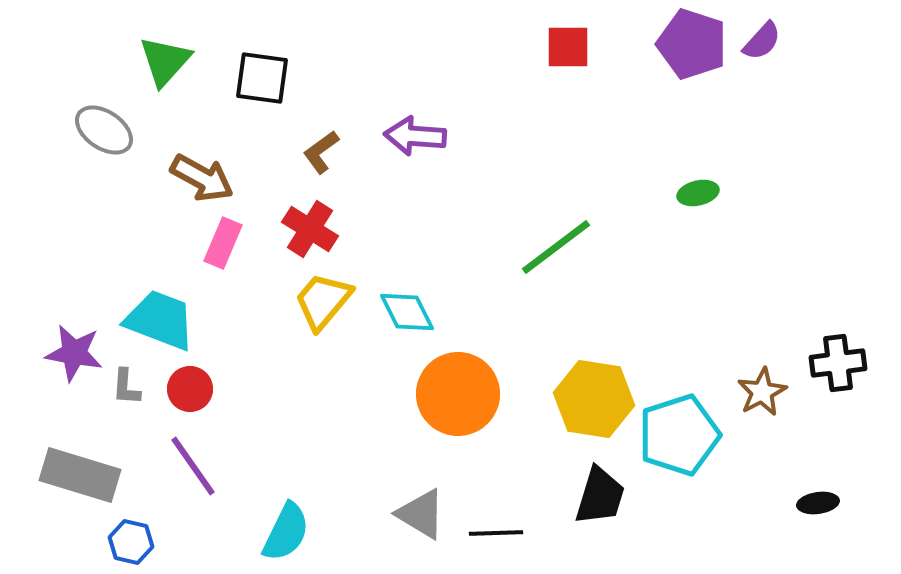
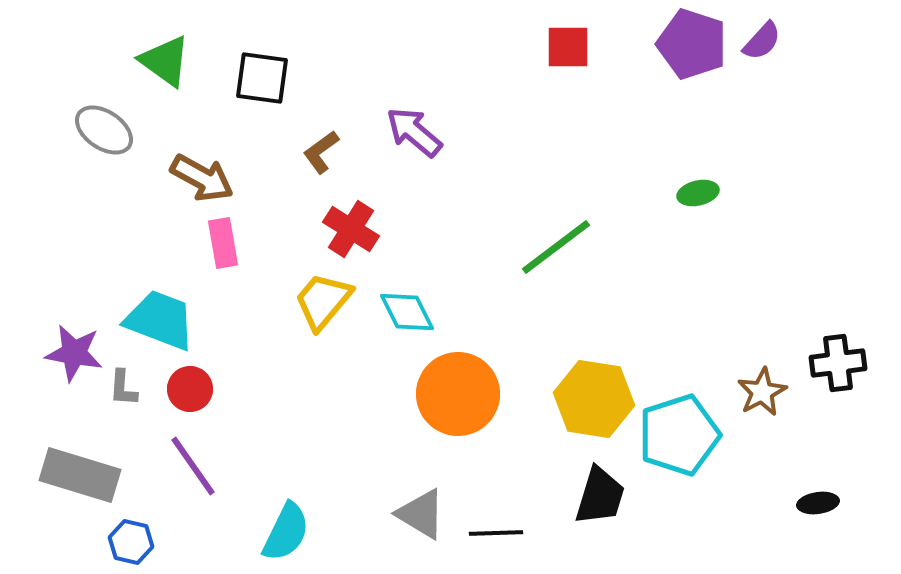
green triangle: rotated 36 degrees counterclockwise
purple arrow: moved 1 px left, 4 px up; rotated 36 degrees clockwise
red cross: moved 41 px right
pink rectangle: rotated 33 degrees counterclockwise
gray L-shape: moved 3 px left, 1 px down
